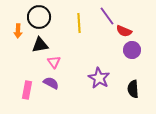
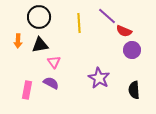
purple line: rotated 12 degrees counterclockwise
orange arrow: moved 10 px down
black semicircle: moved 1 px right, 1 px down
